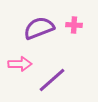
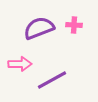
purple line: rotated 12 degrees clockwise
